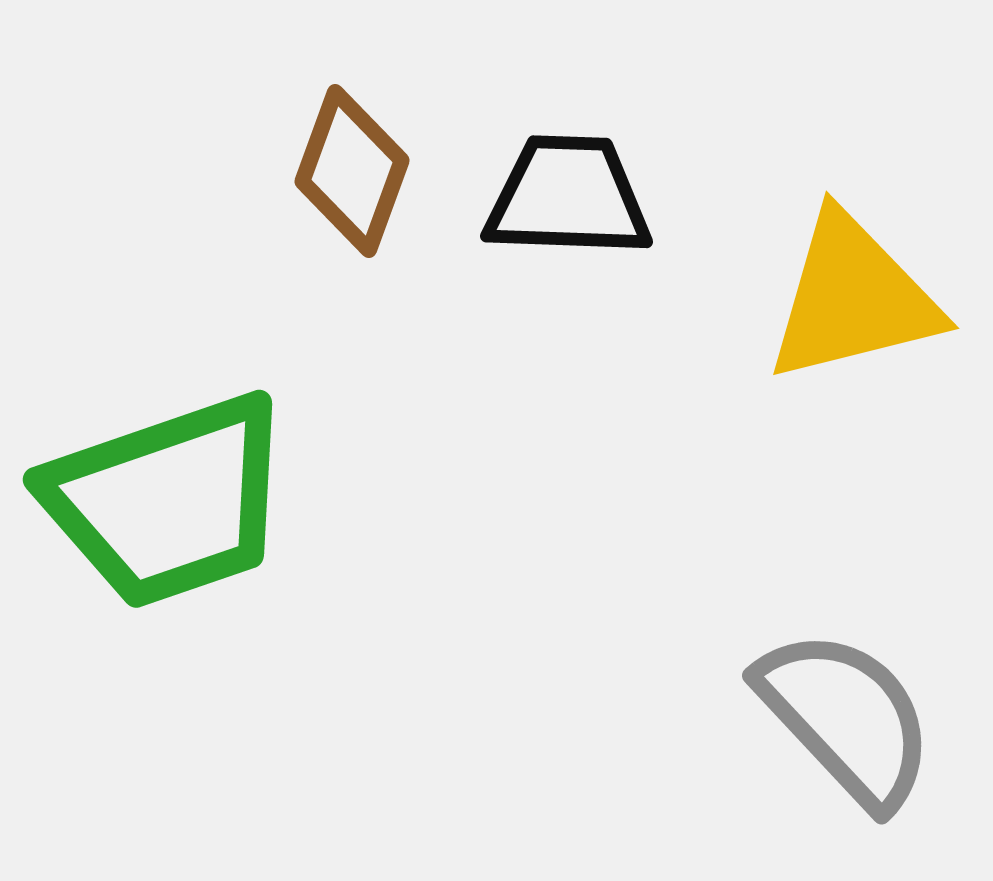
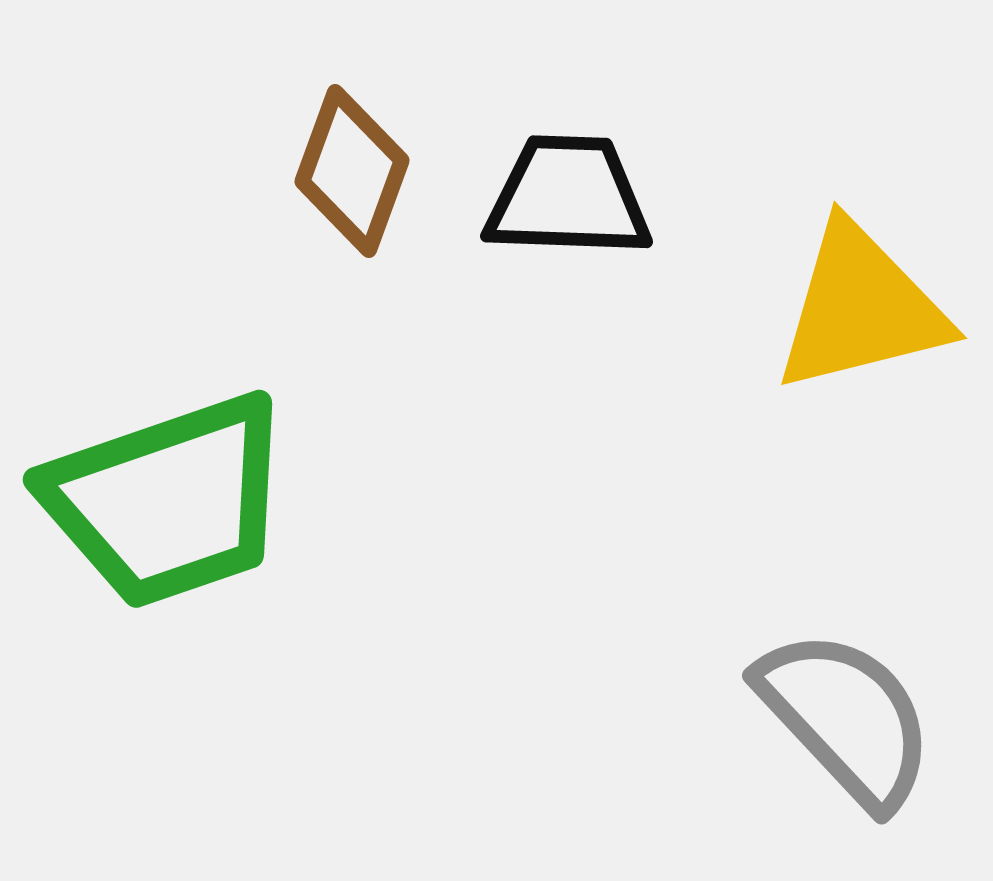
yellow triangle: moved 8 px right, 10 px down
